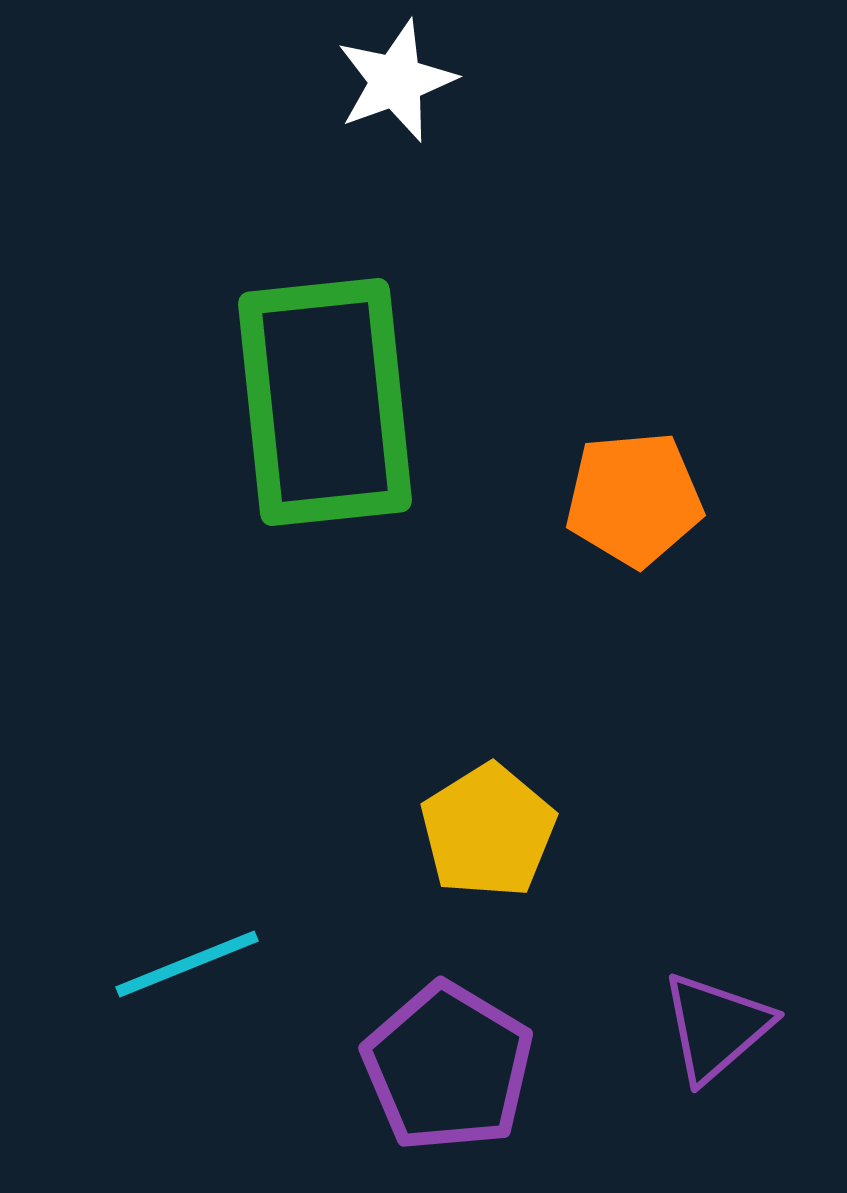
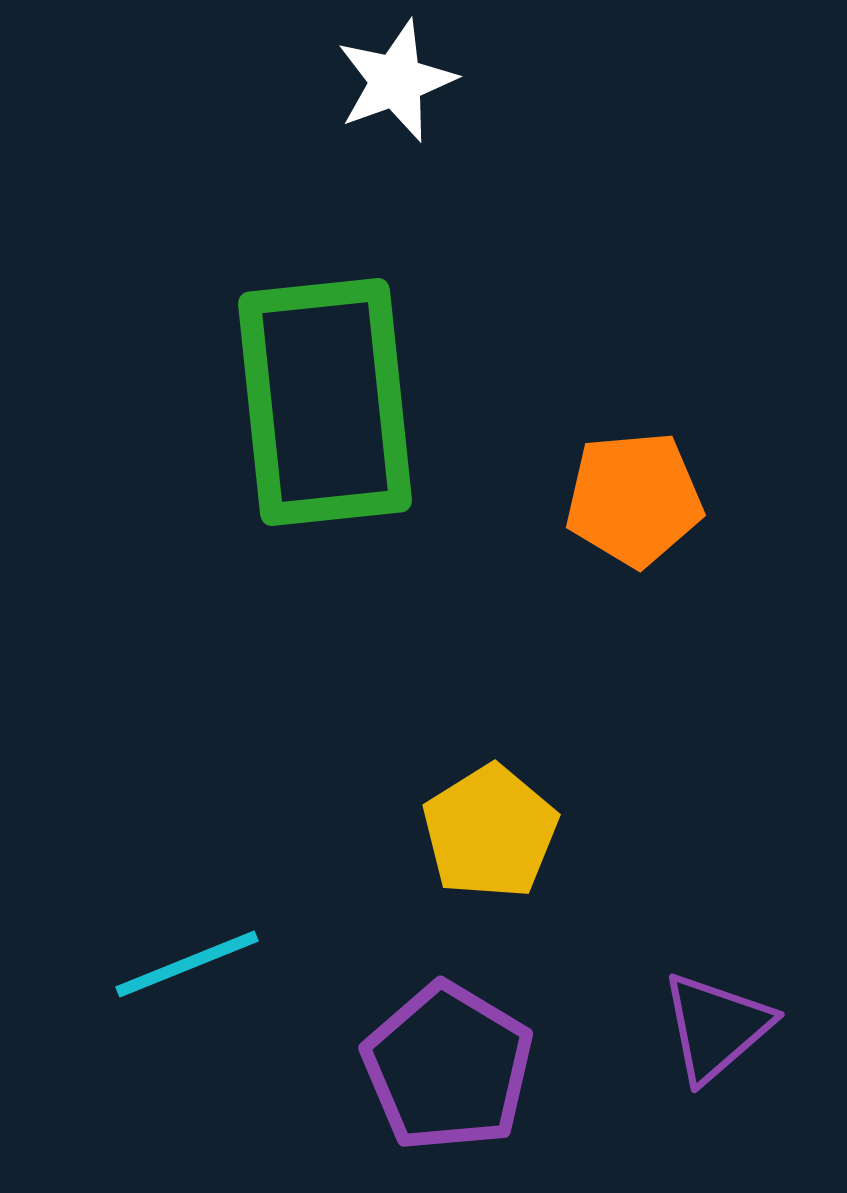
yellow pentagon: moved 2 px right, 1 px down
